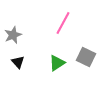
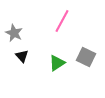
pink line: moved 1 px left, 2 px up
gray star: moved 1 px right, 2 px up; rotated 24 degrees counterclockwise
black triangle: moved 4 px right, 6 px up
